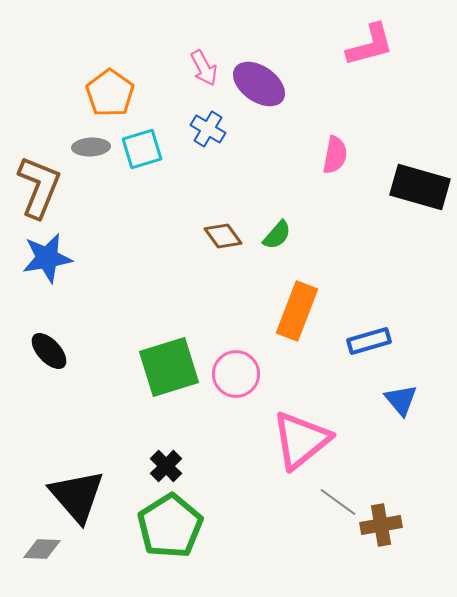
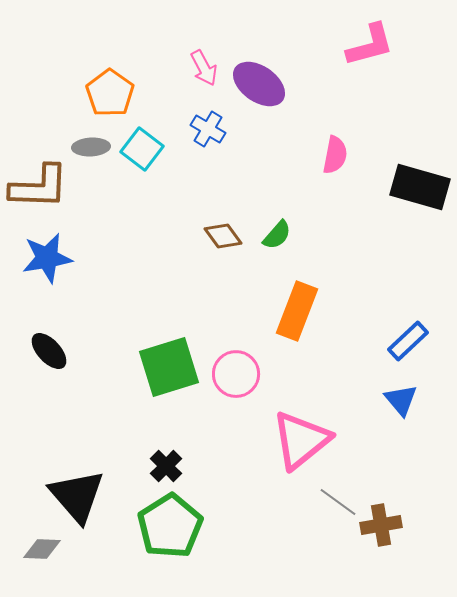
cyan square: rotated 36 degrees counterclockwise
brown L-shape: rotated 70 degrees clockwise
blue rectangle: moved 39 px right; rotated 27 degrees counterclockwise
